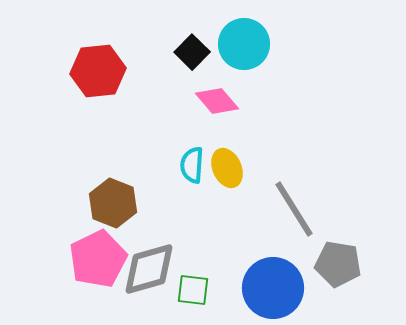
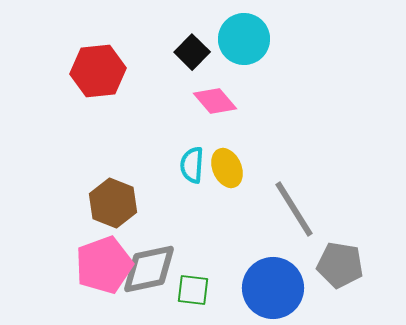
cyan circle: moved 5 px up
pink diamond: moved 2 px left
pink pentagon: moved 6 px right, 6 px down; rotated 6 degrees clockwise
gray pentagon: moved 2 px right, 1 px down
gray diamond: rotated 4 degrees clockwise
